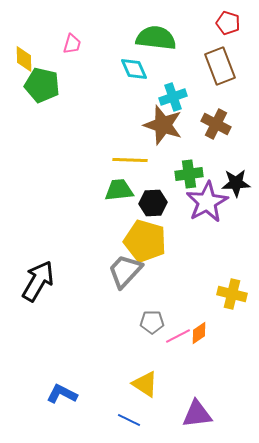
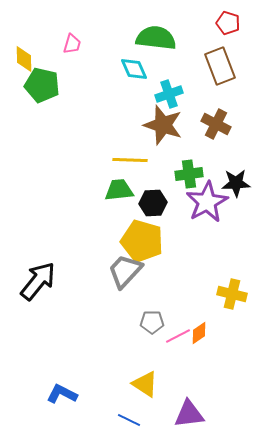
cyan cross: moved 4 px left, 3 px up
yellow pentagon: moved 3 px left
black arrow: rotated 9 degrees clockwise
purple triangle: moved 8 px left
